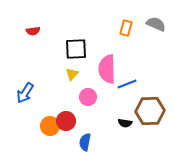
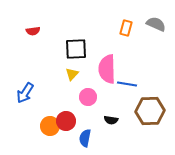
blue line: rotated 30 degrees clockwise
black semicircle: moved 14 px left, 3 px up
blue semicircle: moved 4 px up
